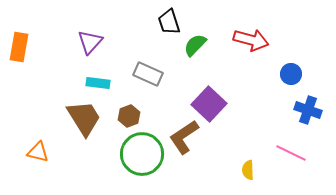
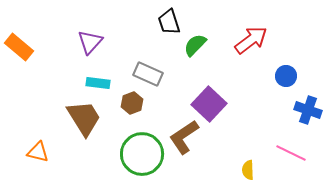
red arrow: rotated 52 degrees counterclockwise
orange rectangle: rotated 60 degrees counterclockwise
blue circle: moved 5 px left, 2 px down
brown hexagon: moved 3 px right, 13 px up
